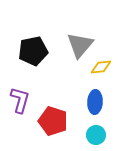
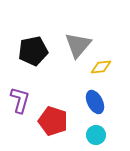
gray triangle: moved 2 px left
blue ellipse: rotated 30 degrees counterclockwise
